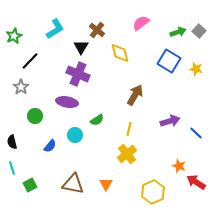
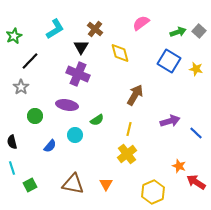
brown cross: moved 2 px left, 1 px up
purple ellipse: moved 3 px down
